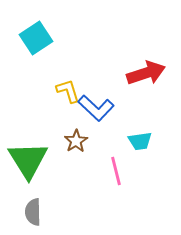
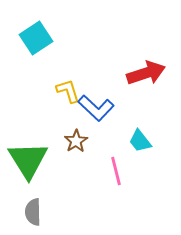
cyan trapezoid: rotated 60 degrees clockwise
